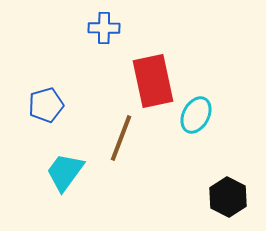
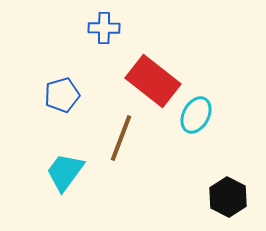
red rectangle: rotated 40 degrees counterclockwise
blue pentagon: moved 16 px right, 10 px up
